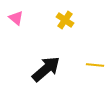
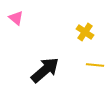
yellow cross: moved 20 px right, 12 px down
black arrow: moved 1 px left, 1 px down
